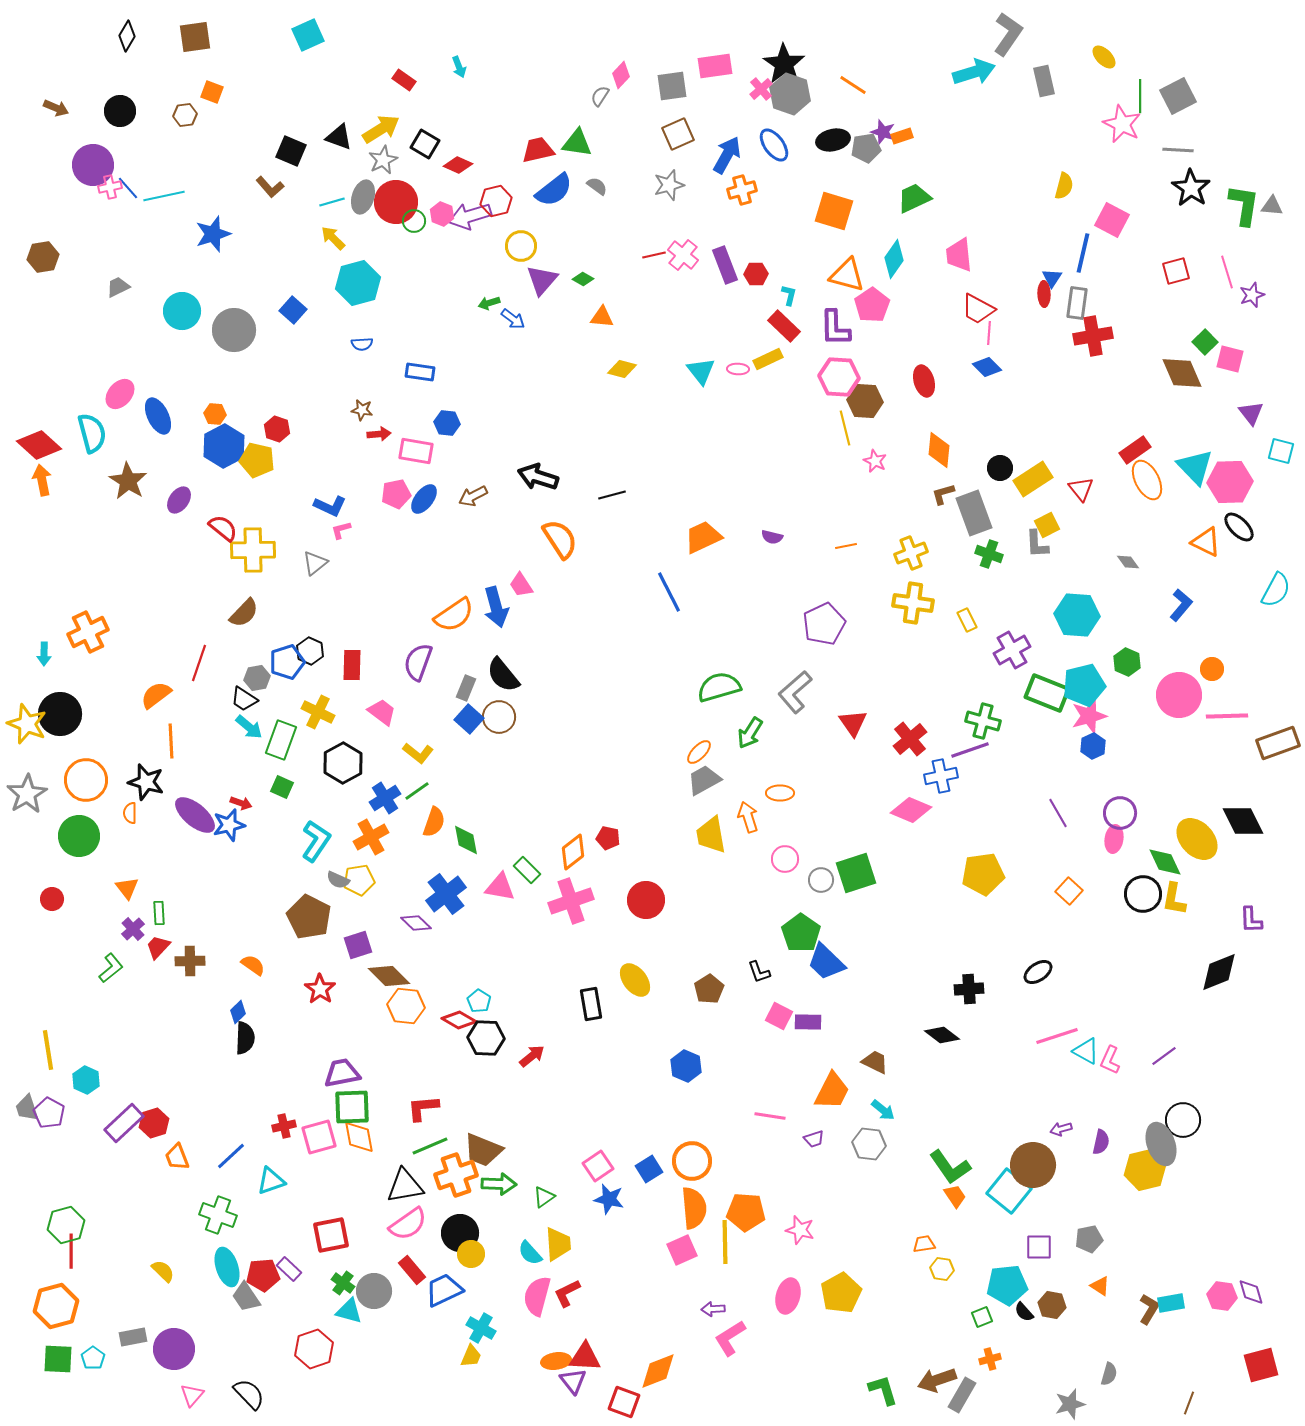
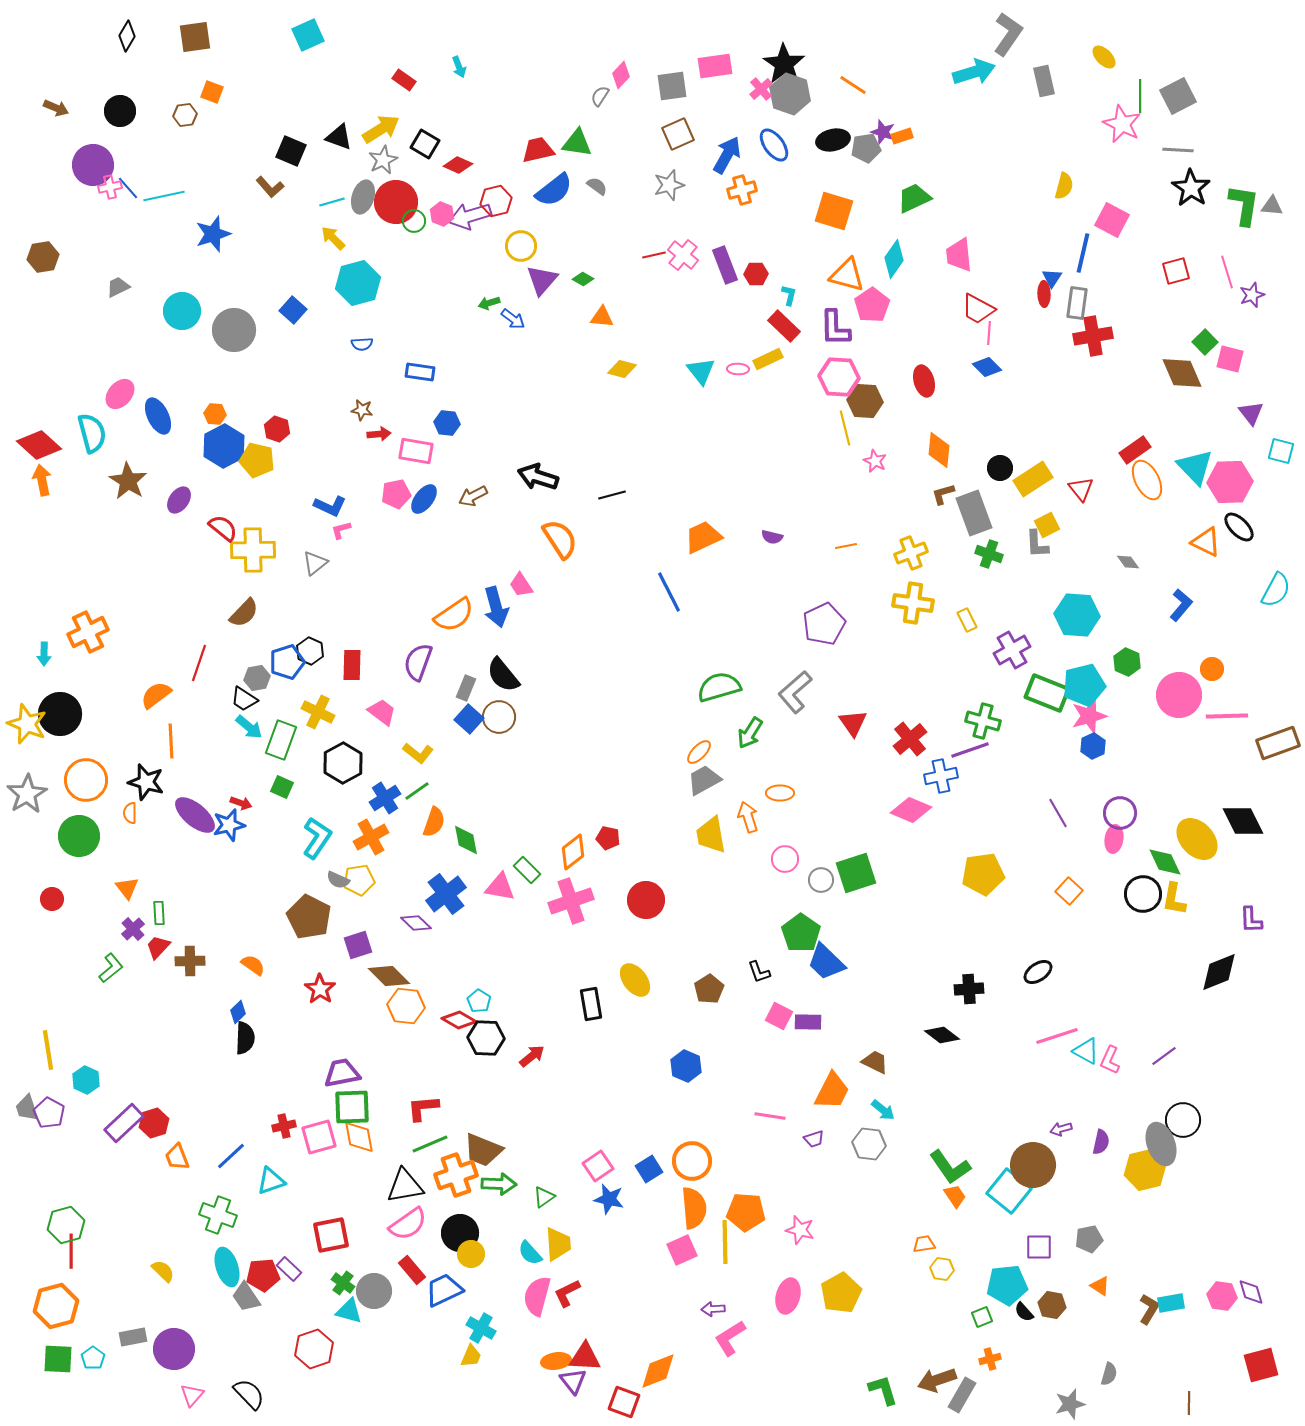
cyan L-shape at (316, 841): moved 1 px right, 3 px up
green line at (430, 1146): moved 2 px up
brown line at (1189, 1403): rotated 20 degrees counterclockwise
